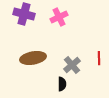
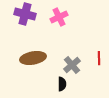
purple cross: moved 1 px right
